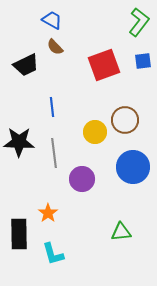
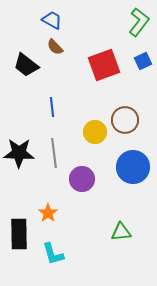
blue square: rotated 18 degrees counterclockwise
black trapezoid: rotated 64 degrees clockwise
black star: moved 11 px down
